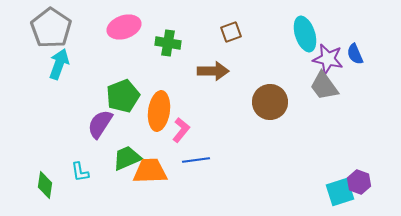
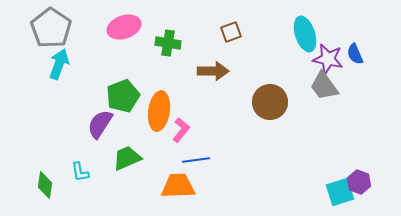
orange trapezoid: moved 28 px right, 15 px down
